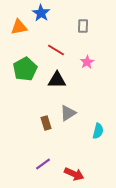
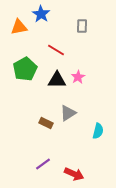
blue star: moved 1 px down
gray rectangle: moved 1 px left
pink star: moved 9 px left, 15 px down
brown rectangle: rotated 48 degrees counterclockwise
